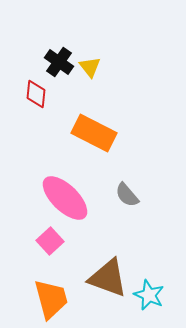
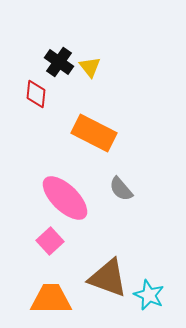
gray semicircle: moved 6 px left, 6 px up
orange trapezoid: rotated 75 degrees counterclockwise
